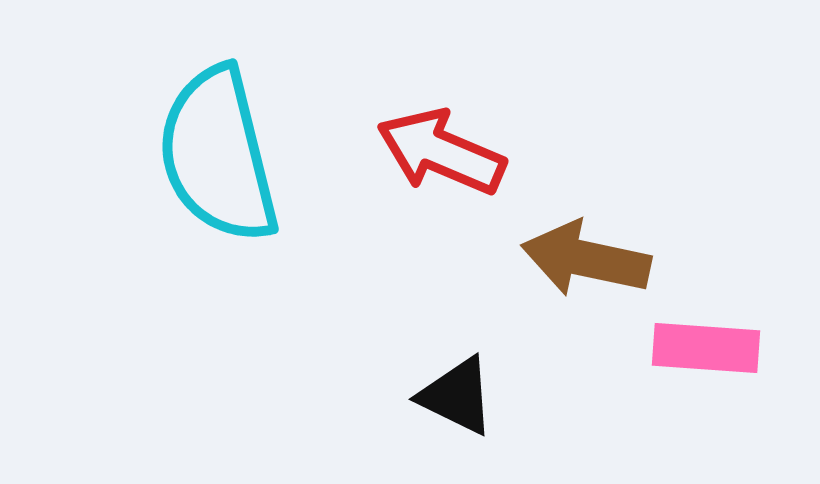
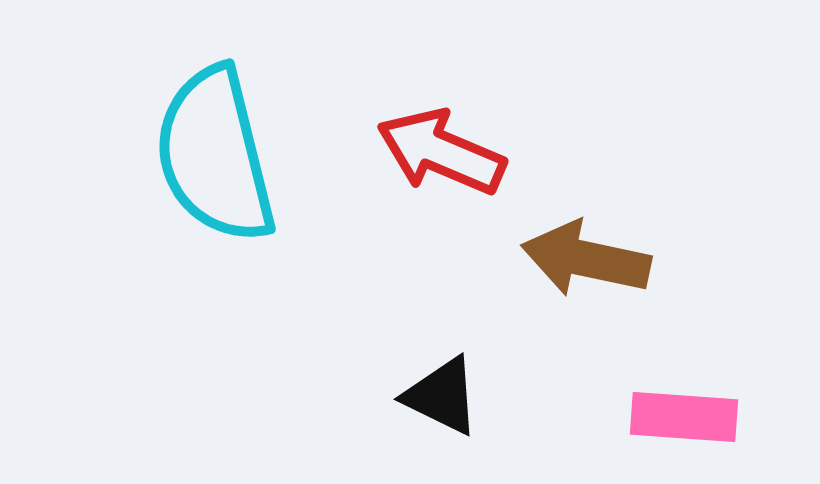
cyan semicircle: moved 3 px left
pink rectangle: moved 22 px left, 69 px down
black triangle: moved 15 px left
